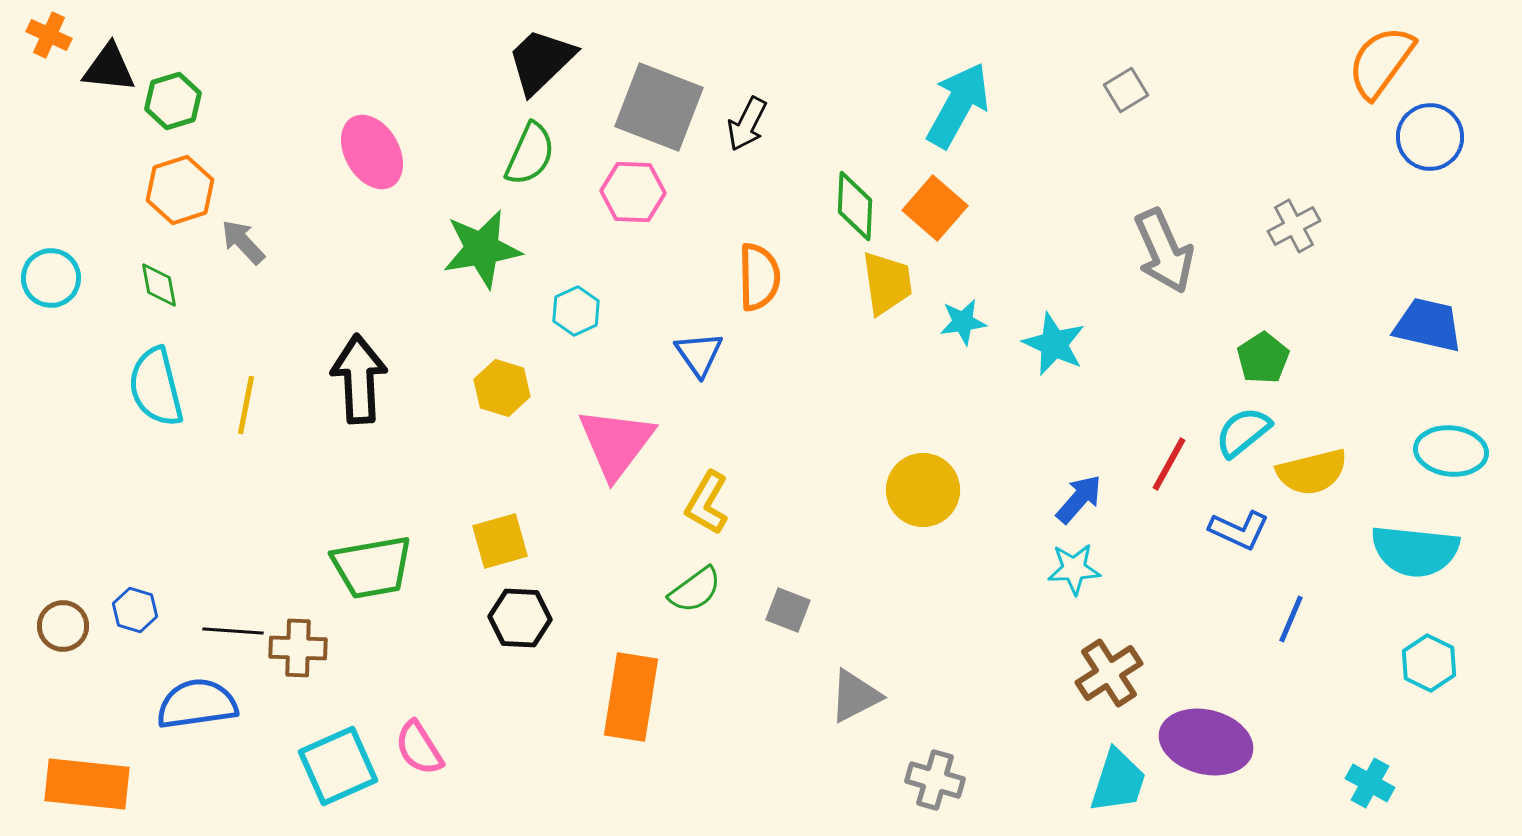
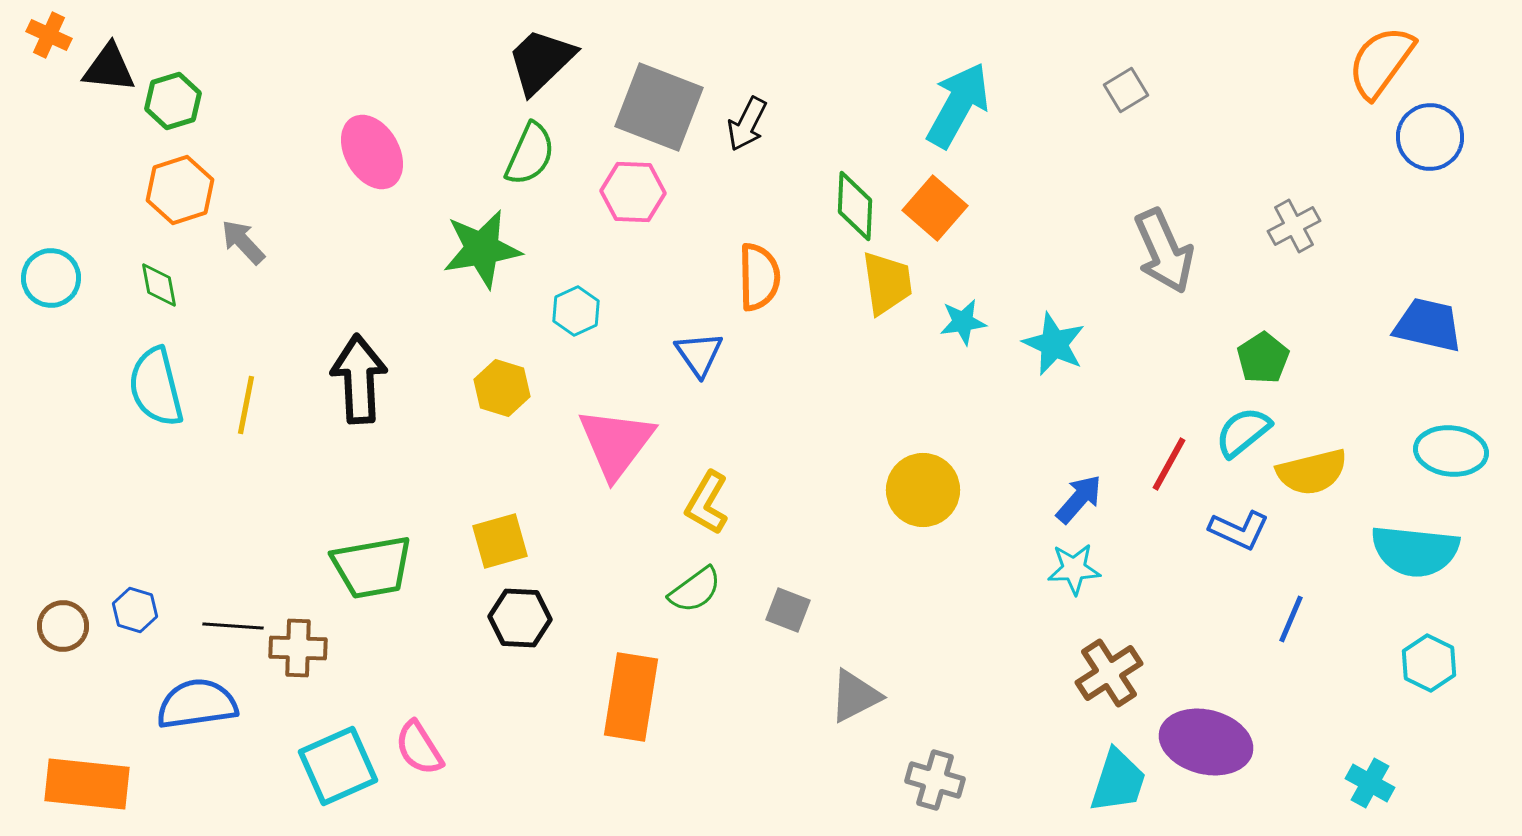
black line at (233, 631): moved 5 px up
